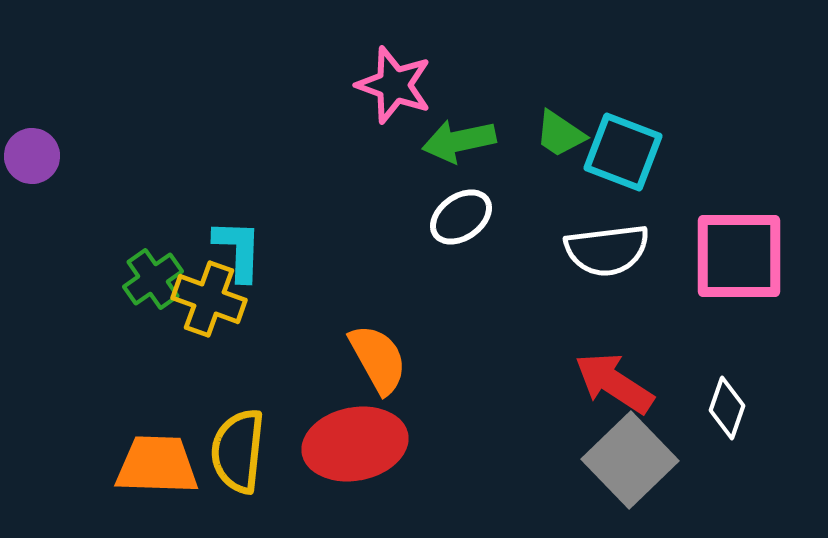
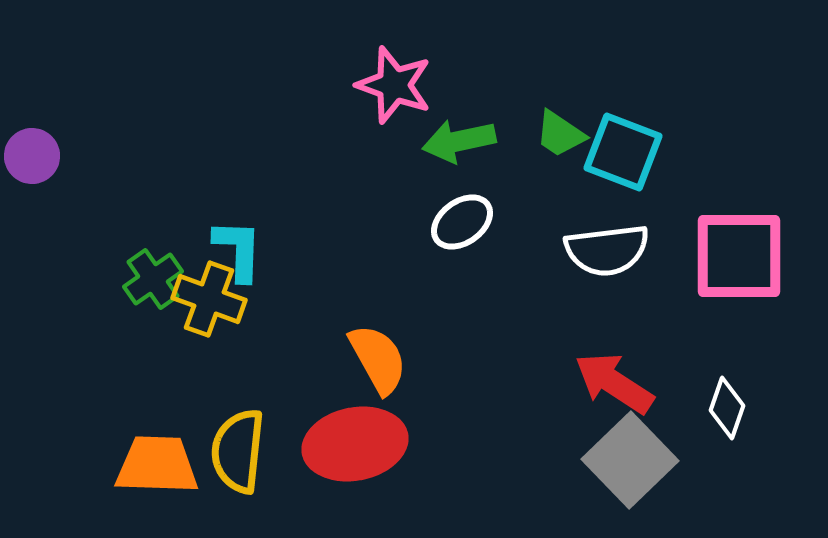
white ellipse: moved 1 px right, 5 px down
